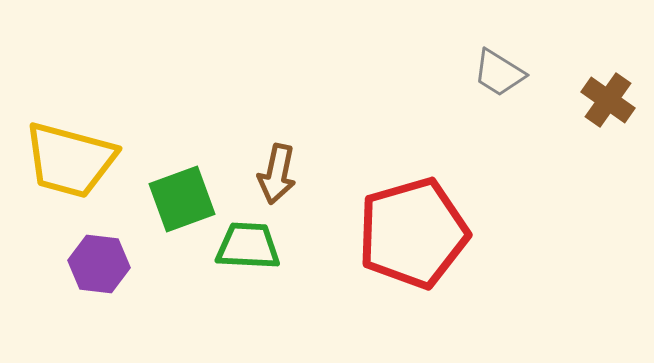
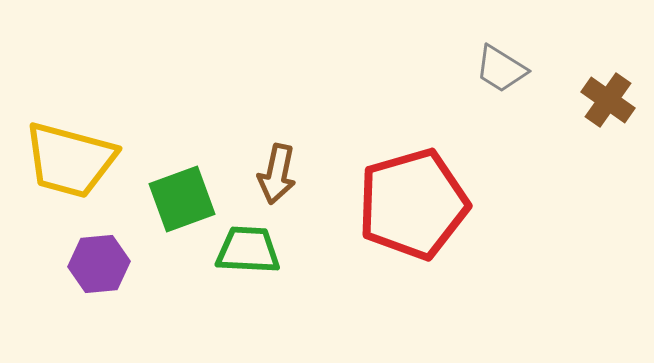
gray trapezoid: moved 2 px right, 4 px up
red pentagon: moved 29 px up
green trapezoid: moved 4 px down
purple hexagon: rotated 12 degrees counterclockwise
